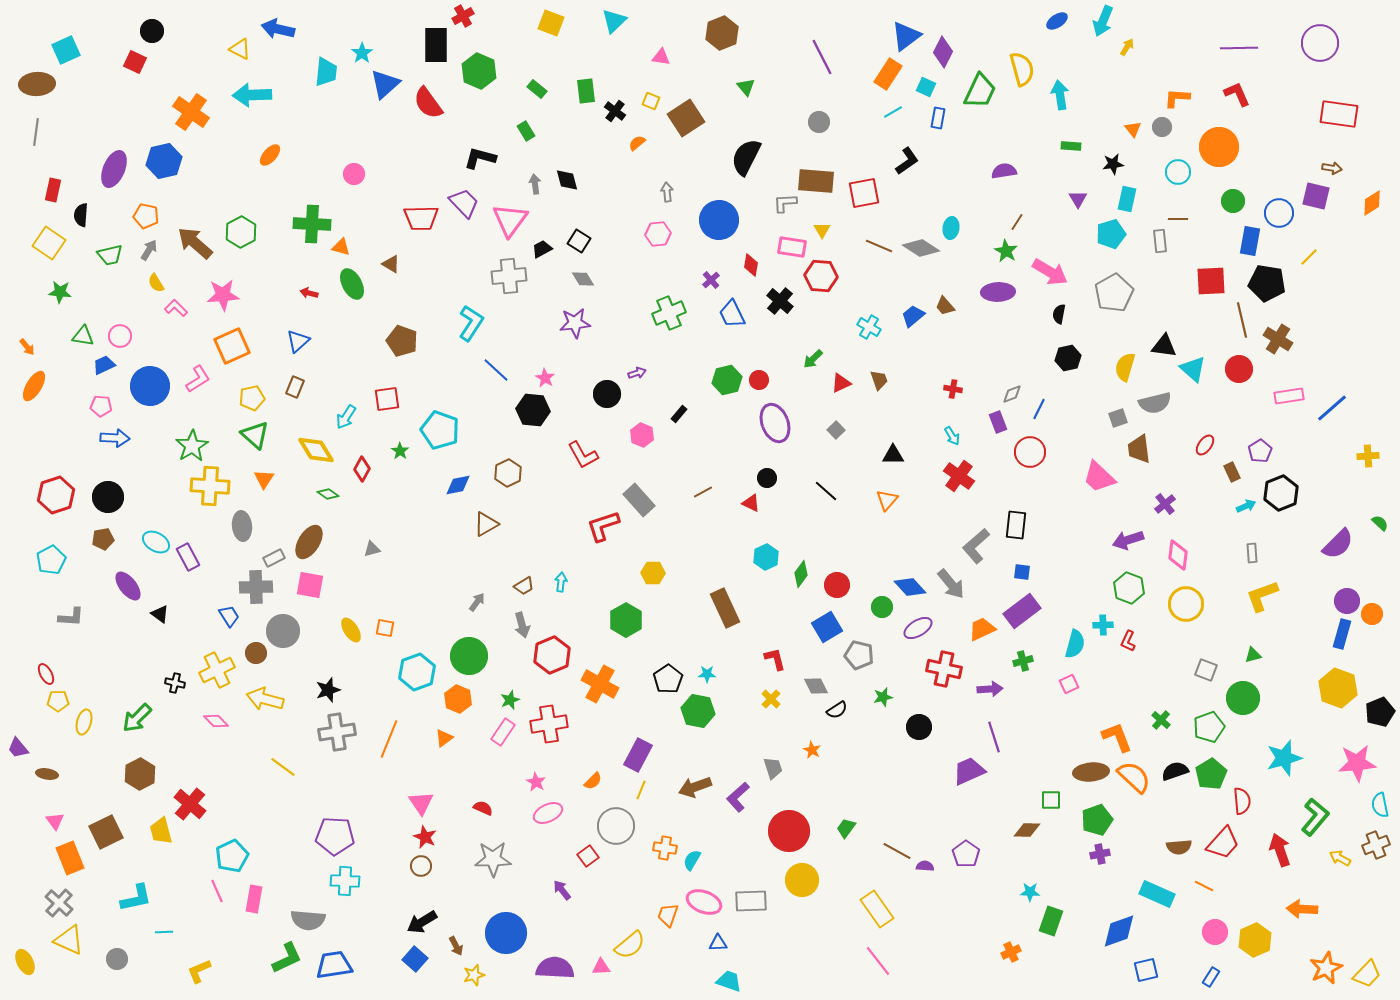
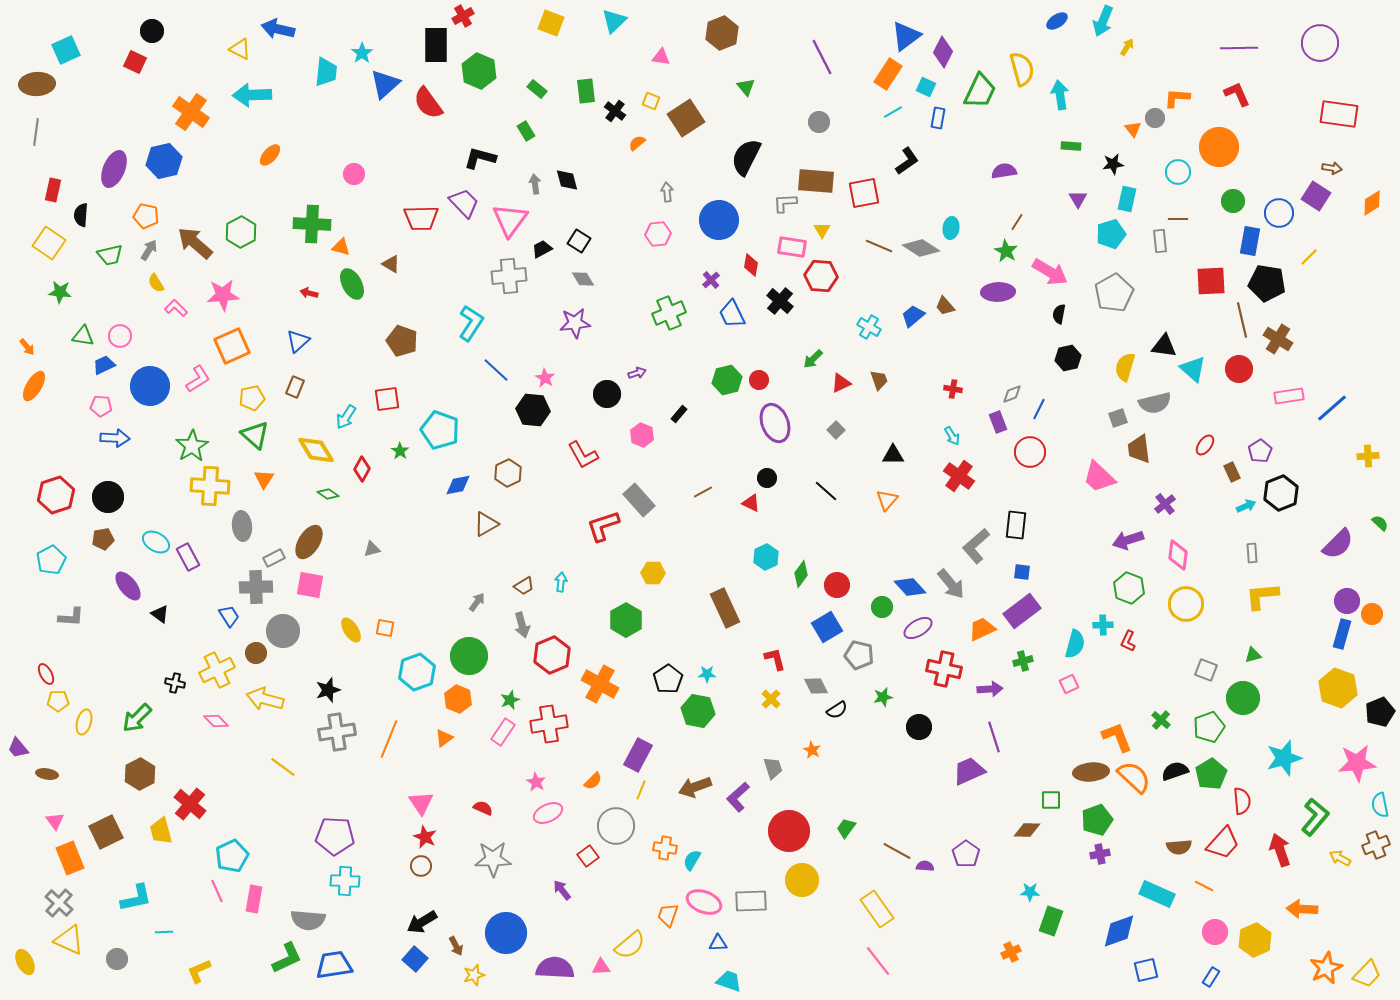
gray circle at (1162, 127): moved 7 px left, 9 px up
purple square at (1316, 196): rotated 20 degrees clockwise
yellow L-shape at (1262, 596): rotated 15 degrees clockwise
